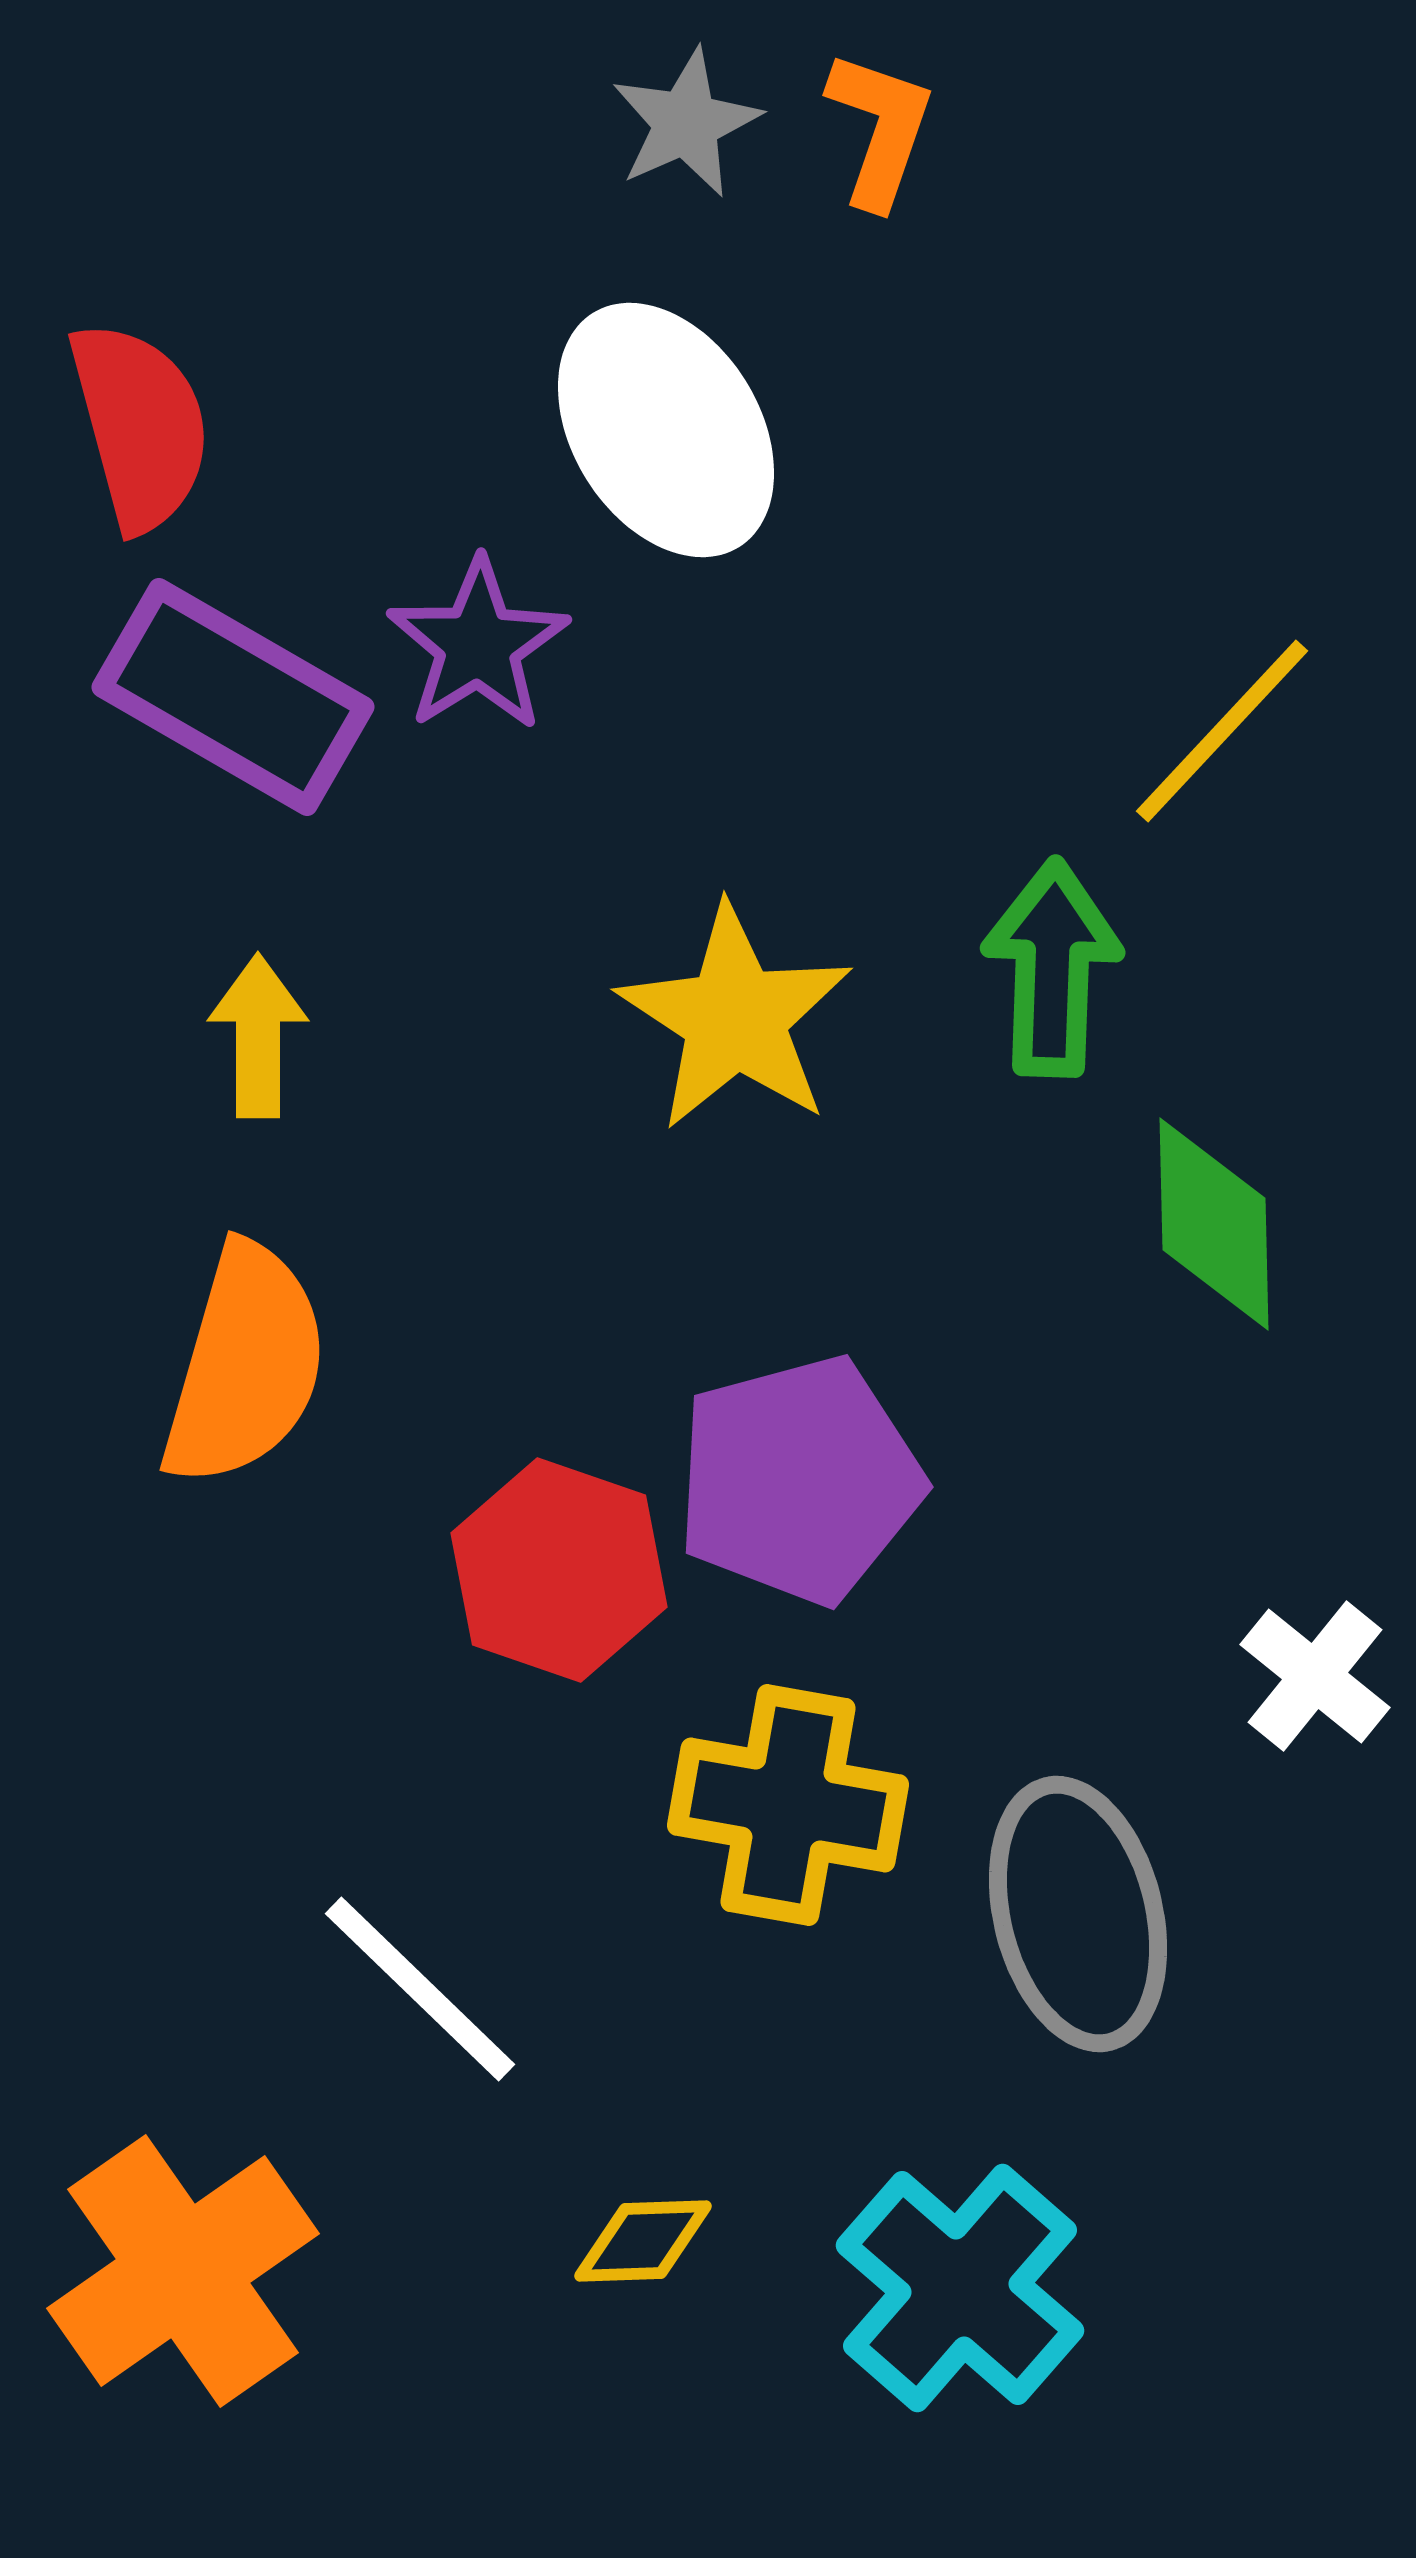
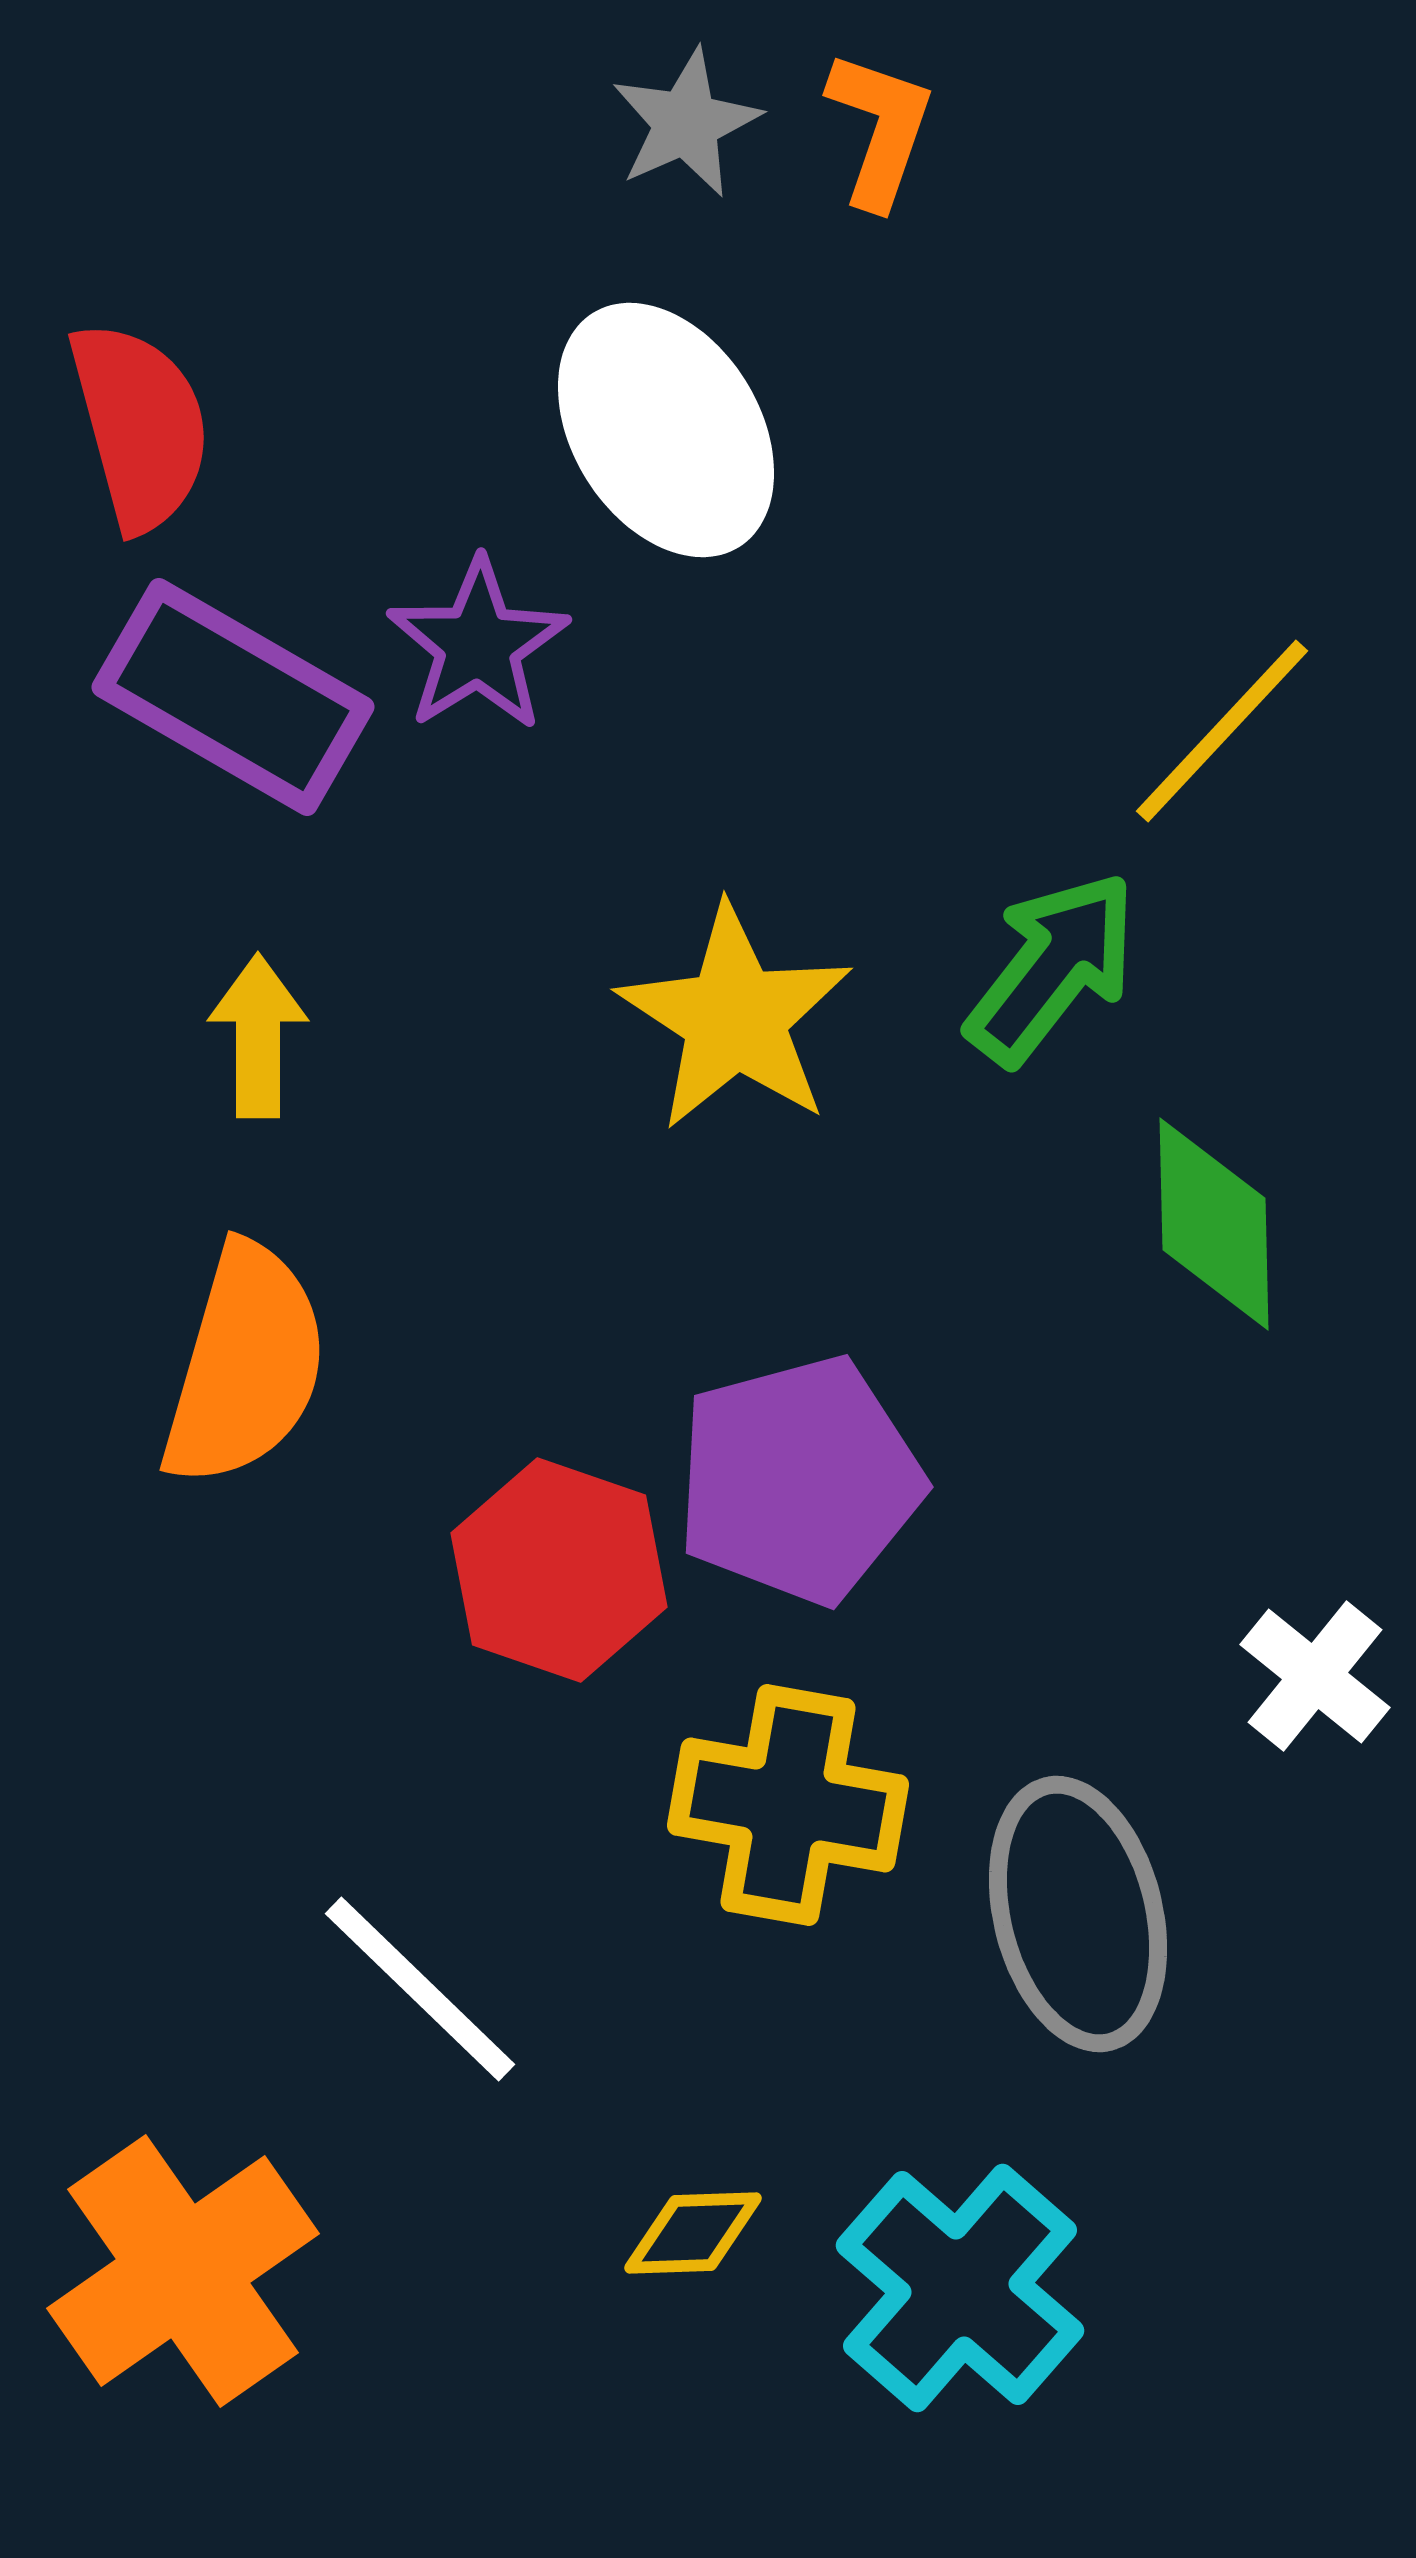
green arrow: rotated 36 degrees clockwise
yellow diamond: moved 50 px right, 8 px up
